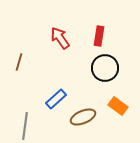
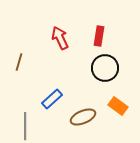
red arrow: rotated 10 degrees clockwise
blue rectangle: moved 4 px left
gray line: rotated 8 degrees counterclockwise
